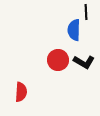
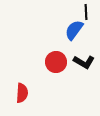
blue semicircle: rotated 35 degrees clockwise
red circle: moved 2 px left, 2 px down
red semicircle: moved 1 px right, 1 px down
